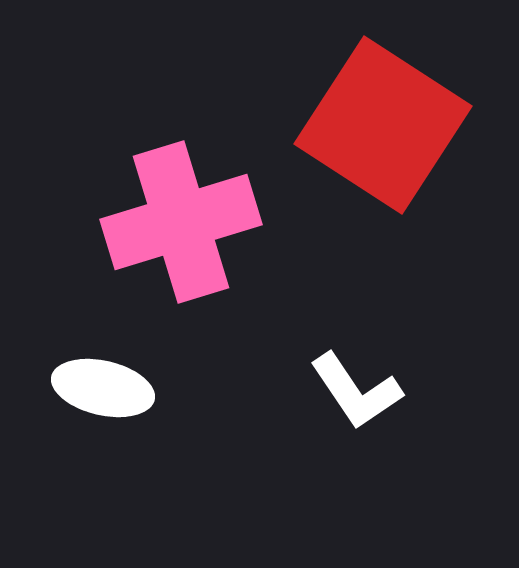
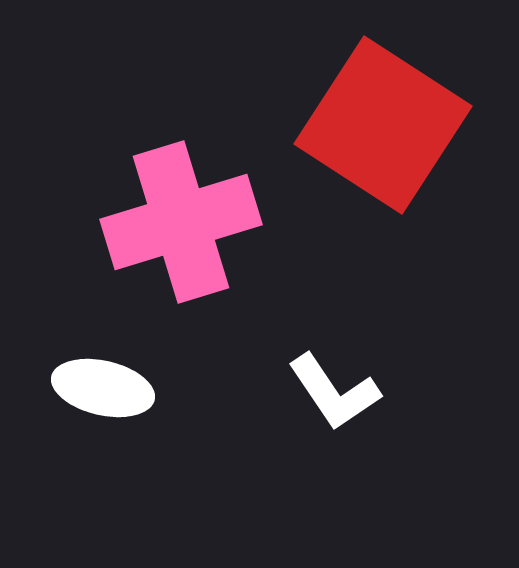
white L-shape: moved 22 px left, 1 px down
